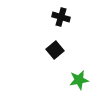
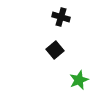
green star: rotated 12 degrees counterclockwise
